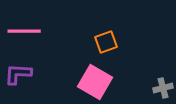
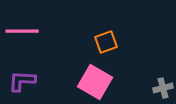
pink line: moved 2 px left
purple L-shape: moved 4 px right, 7 px down
